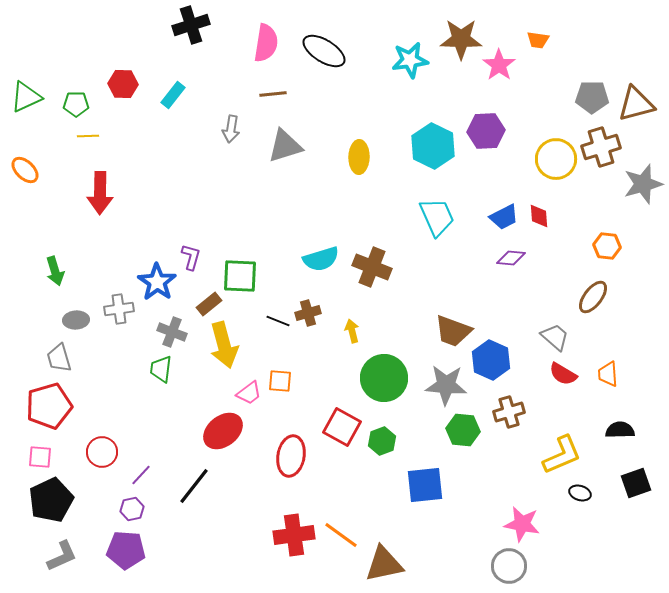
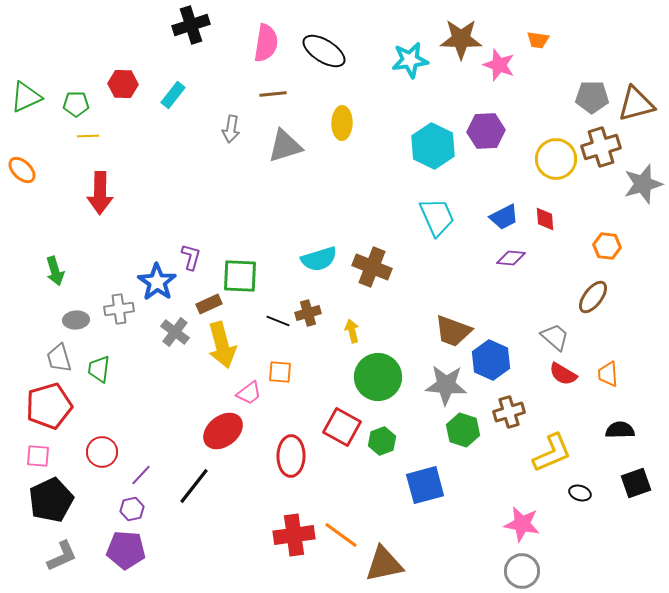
pink star at (499, 65): rotated 16 degrees counterclockwise
yellow ellipse at (359, 157): moved 17 px left, 34 px up
orange ellipse at (25, 170): moved 3 px left
red diamond at (539, 216): moved 6 px right, 3 px down
cyan semicircle at (321, 259): moved 2 px left
brown rectangle at (209, 304): rotated 15 degrees clockwise
gray cross at (172, 332): moved 3 px right; rotated 16 degrees clockwise
yellow arrow at (224, 345): moved 2 px left
green trapezoid at (161, 369): moved 62 px left
green circle at (384, 378): moved 6 px left, 1 px up
orange square at (280, 381): moved 9 px up
green hexagon at (463, 430): rotated 12 degrees clockwise
yellow L-shape at (562, 455): moved 10 px left, 2 px up
red ellipse at (291, 456): rotated 9 degrees counterclockwise
pink square at (40, 457): moved 2 px left, 1 px up
blue square at (425, 485): rotated 9 degrees counterclockwise
gray circle at (509, 566): moved 13 px right, 5 px down
